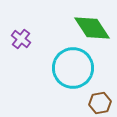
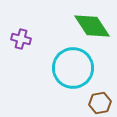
green diamond: moved 2 px up
purple cross: rotated 24 degrees counterclockwise
